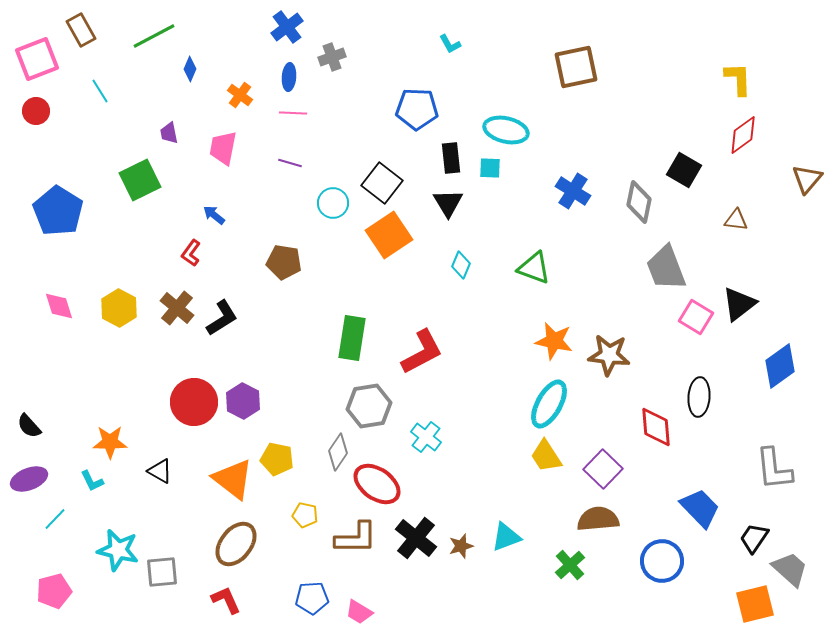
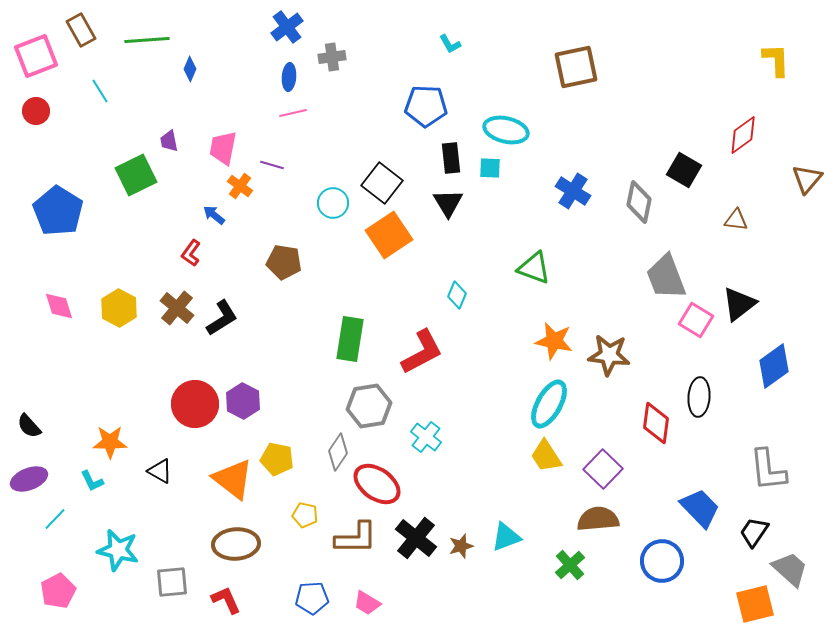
green line at (154, 36): moved 7 px left, 4 px down; rotated 24 degrees clockwise
gray cross at (332, 57): rotated 12 degrees clockwise
pink square at (37, 59): moved 1 px left, 3 px up
yellow L-shape at (738, 79): moved 38 px right, 19 px up
orange cross at (240, 95): moved 91 px down
blue pentagon at (417, 109): moved 9 px right, 3 px up
pink line at (293, 113): rotated 16 degrees counterclockwise
purple trapezoid at (169, 133): moved 8 px down
purple line at (290, 163): moved 18 px left, 2 px down
green square at (140, 180): moved 4 px left, 5 px up
cyan diamond at (461, 265): moved 4 px left, 30 px down
gray trapezoid at (666, 268): moved 9 px down
pink square at (696, 317): moved 3 px down
green rectangle at (352, 338): moved 2 px left, 1 px down
blue diamond at (780, 366): moved 6 px left
red circle at (194, 402): moved 1 px right, 2 px down
red diamond at (656, 427): moved 4 px up; rotated 12 degrees clockwise
gray L-shape at (774, 469): moved 6 px left, 1 px down
black trapezoid at (754, 538): moved 6 px up
brown ellipse at (236, 544): rotated 48 degrees clockwise
gray square at (162, 572): moved 10 px right, 10 px down
pink pentagon at (54, 591): moved 4 px right; rotated 12 degrees counterclockwise
pink trapezoid at (359, 612): moved 8 px right, 9 px up
